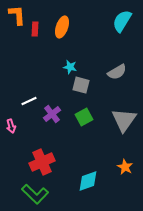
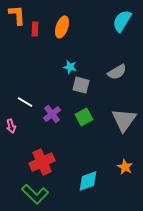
white line: moved 4 px left, 1 px down; rotated 56 degrees clockwise
